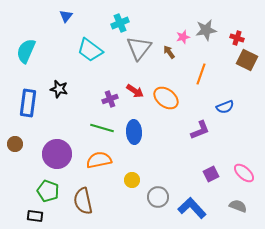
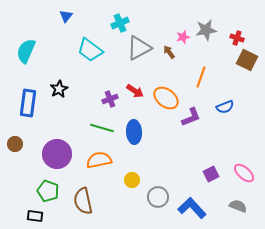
gray triangle: rotated 24 degrees clockwise
orange line: moved 3 px down
black star: rotated 30 degrees clockwise
purple L-shape: moved 9 px left, 13 px up
